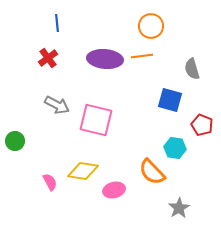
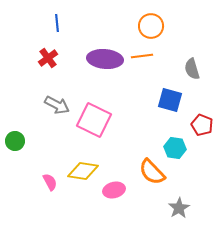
pink square: moved 2 px left; rotated 12 degrees clockwise
